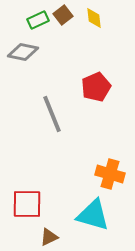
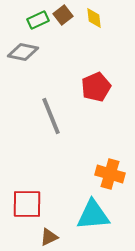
gray line: moved 1 px left, 2 px down
cyan triangle: rotated 21 degrees counterclockwise
